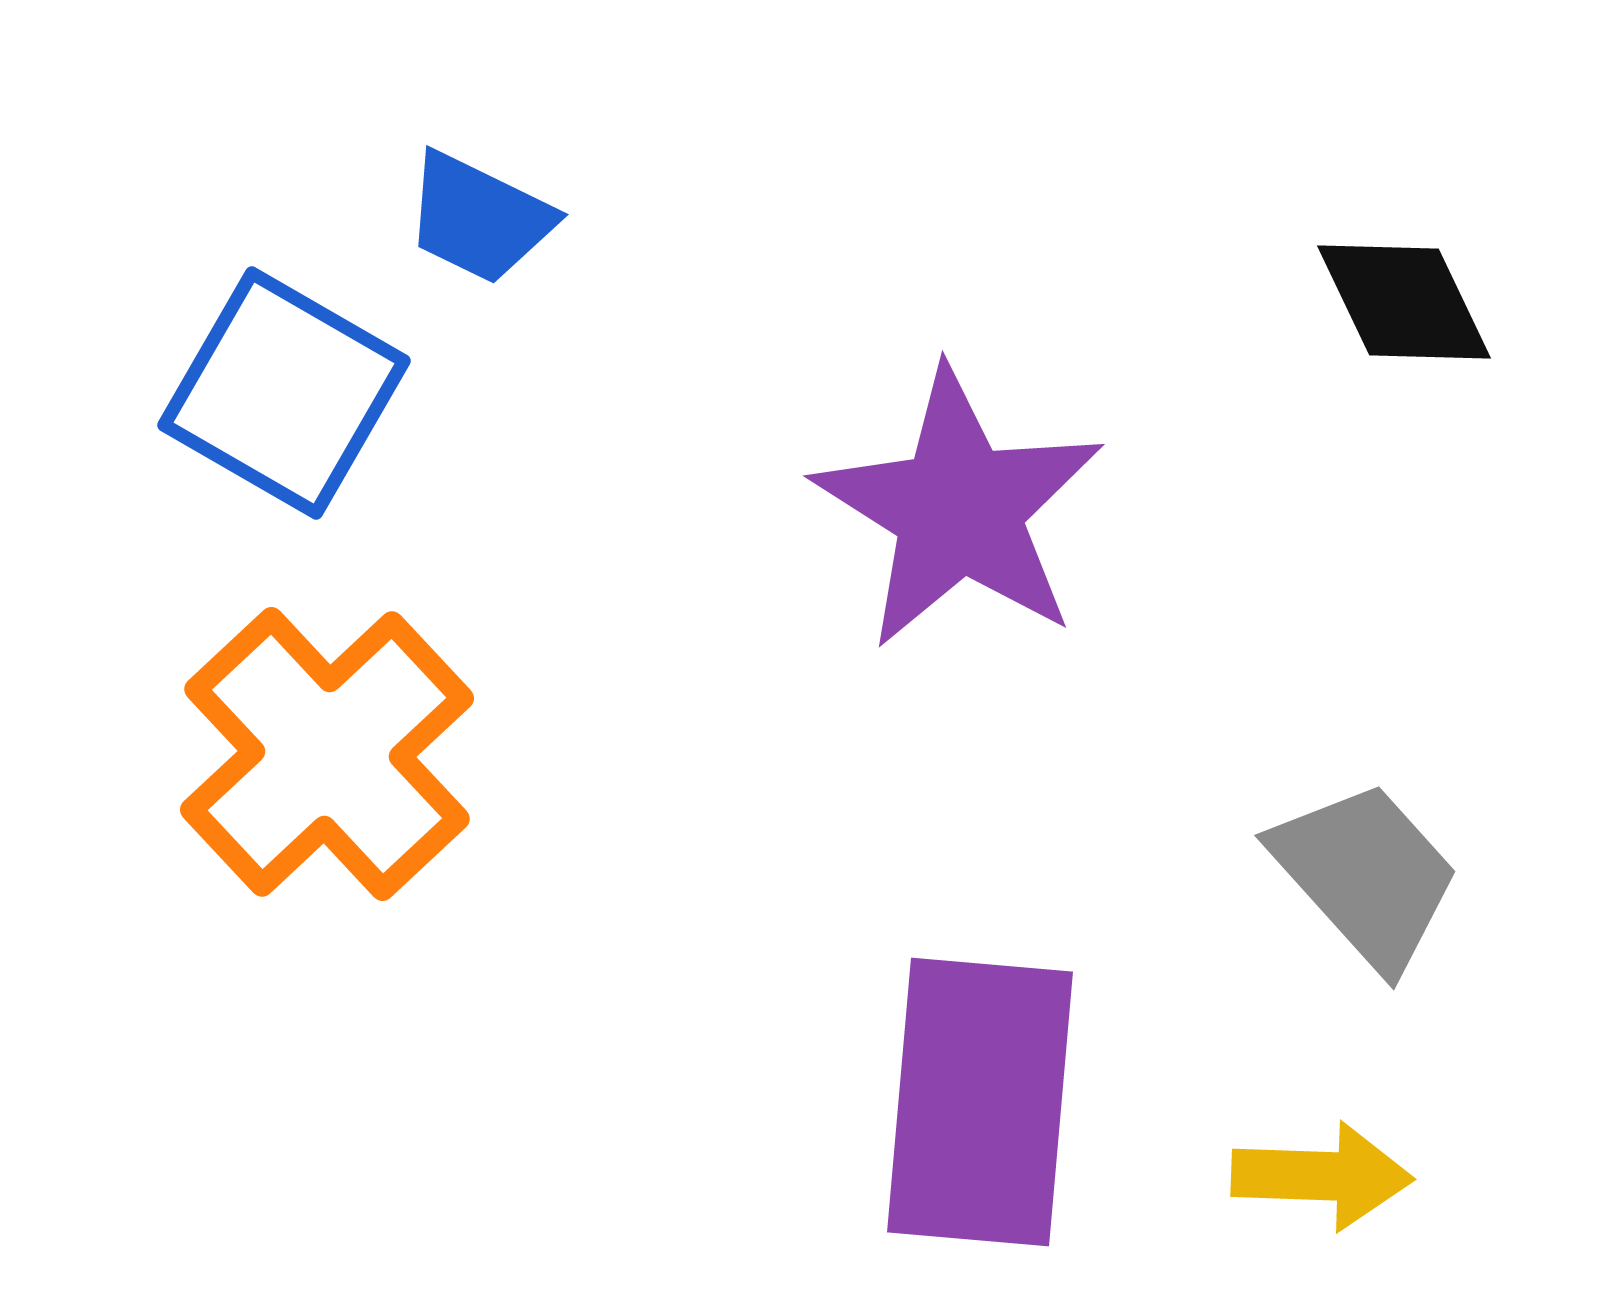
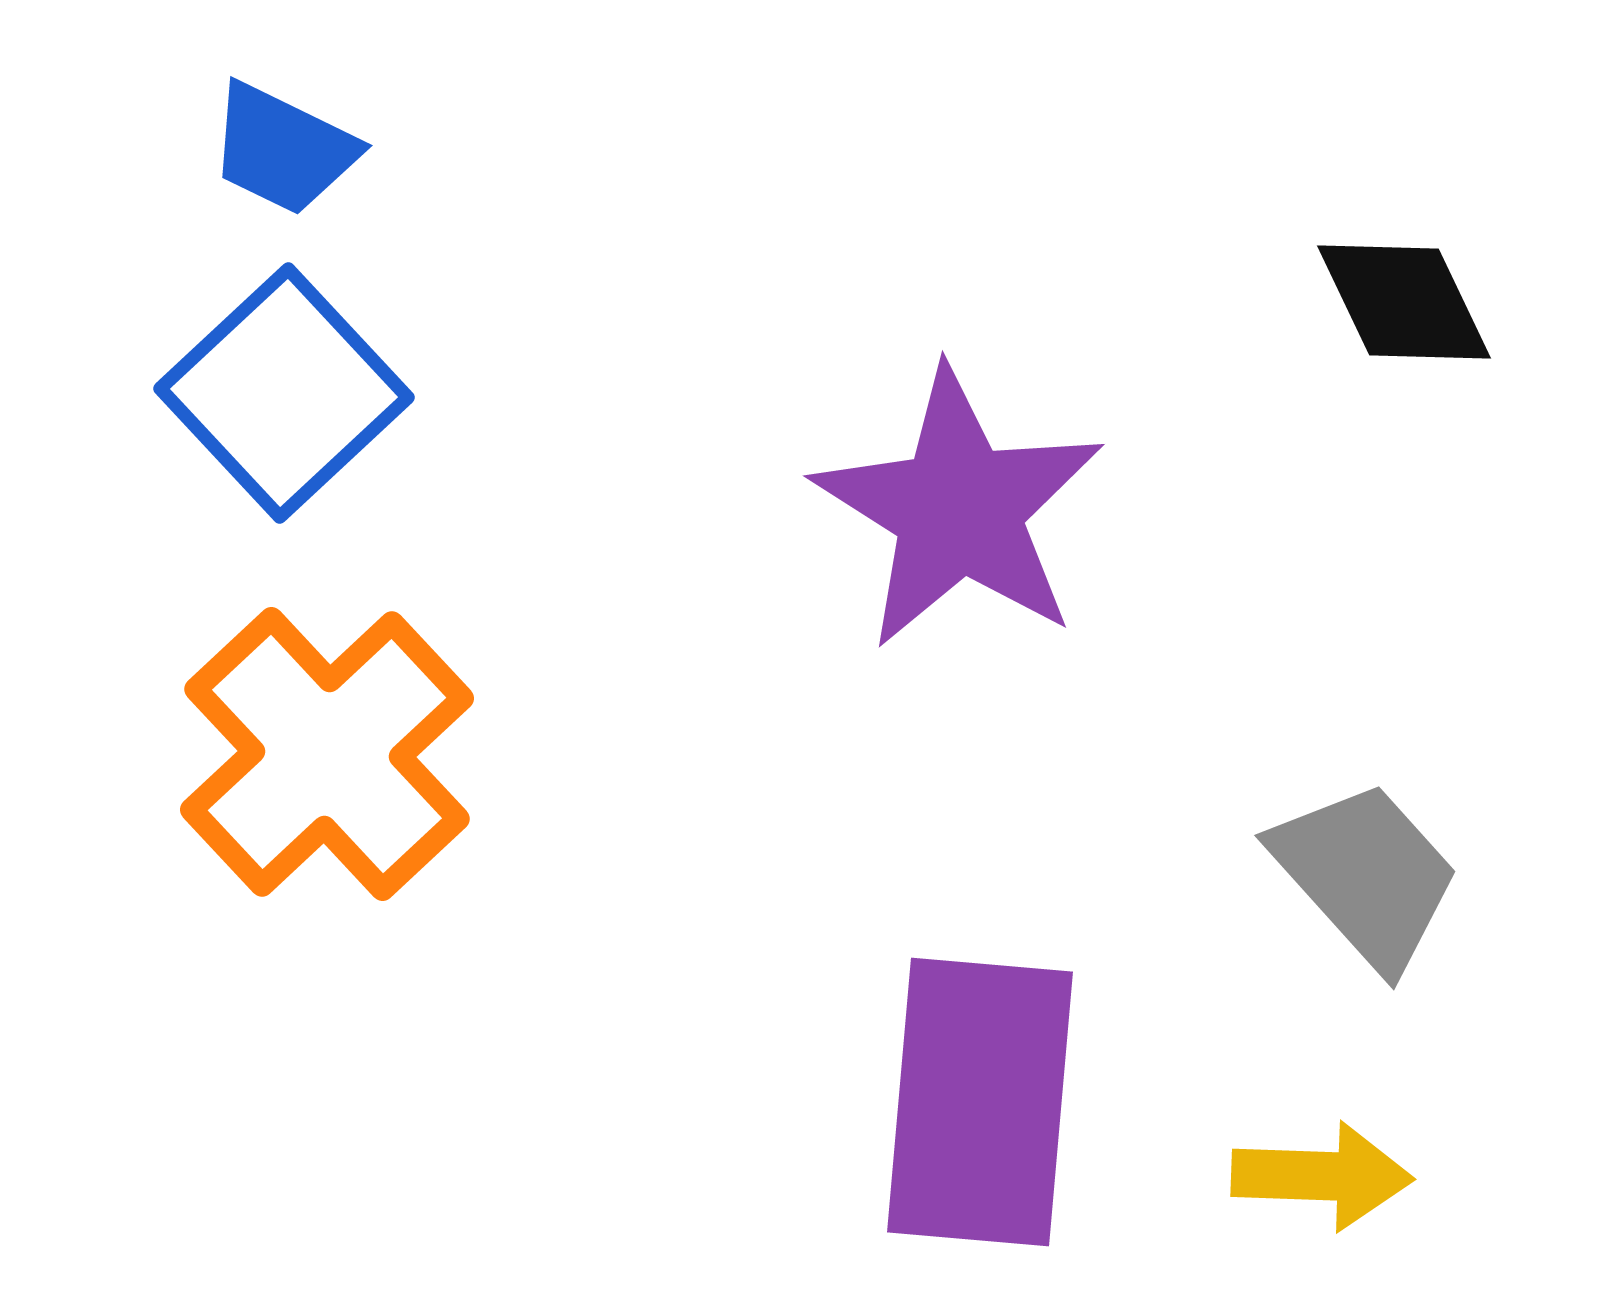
blue trapezoid: moved 196 px left, 69 px up
blue square: rotated 17 degrees clockwise
